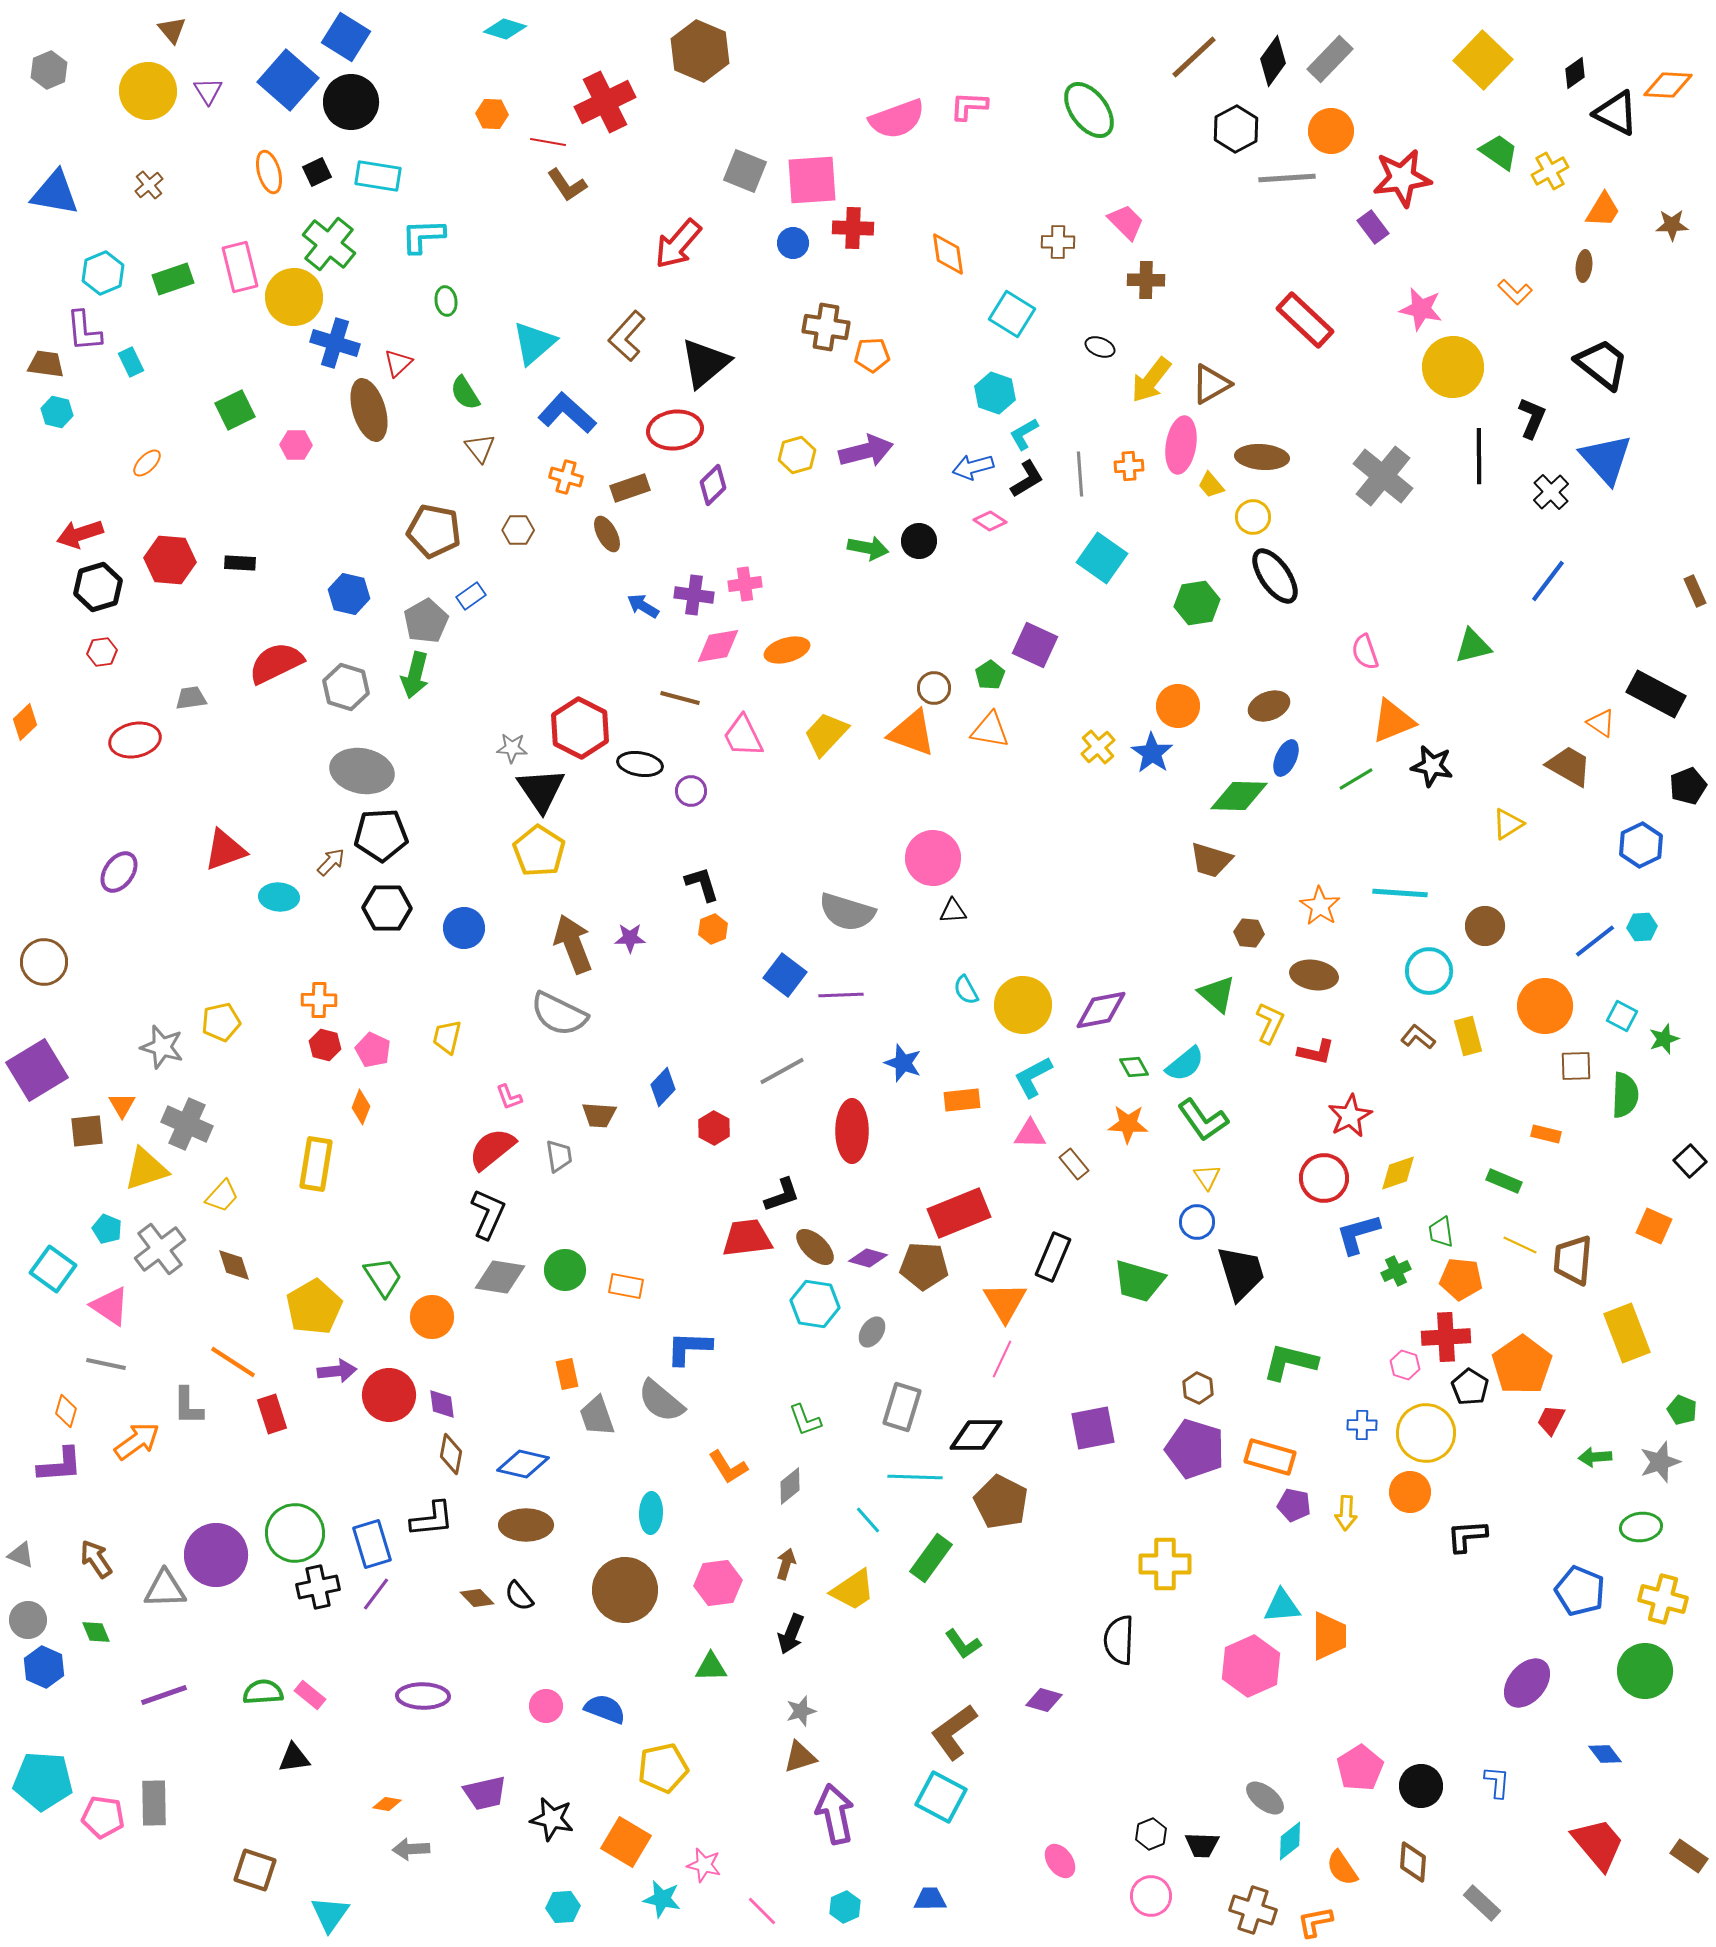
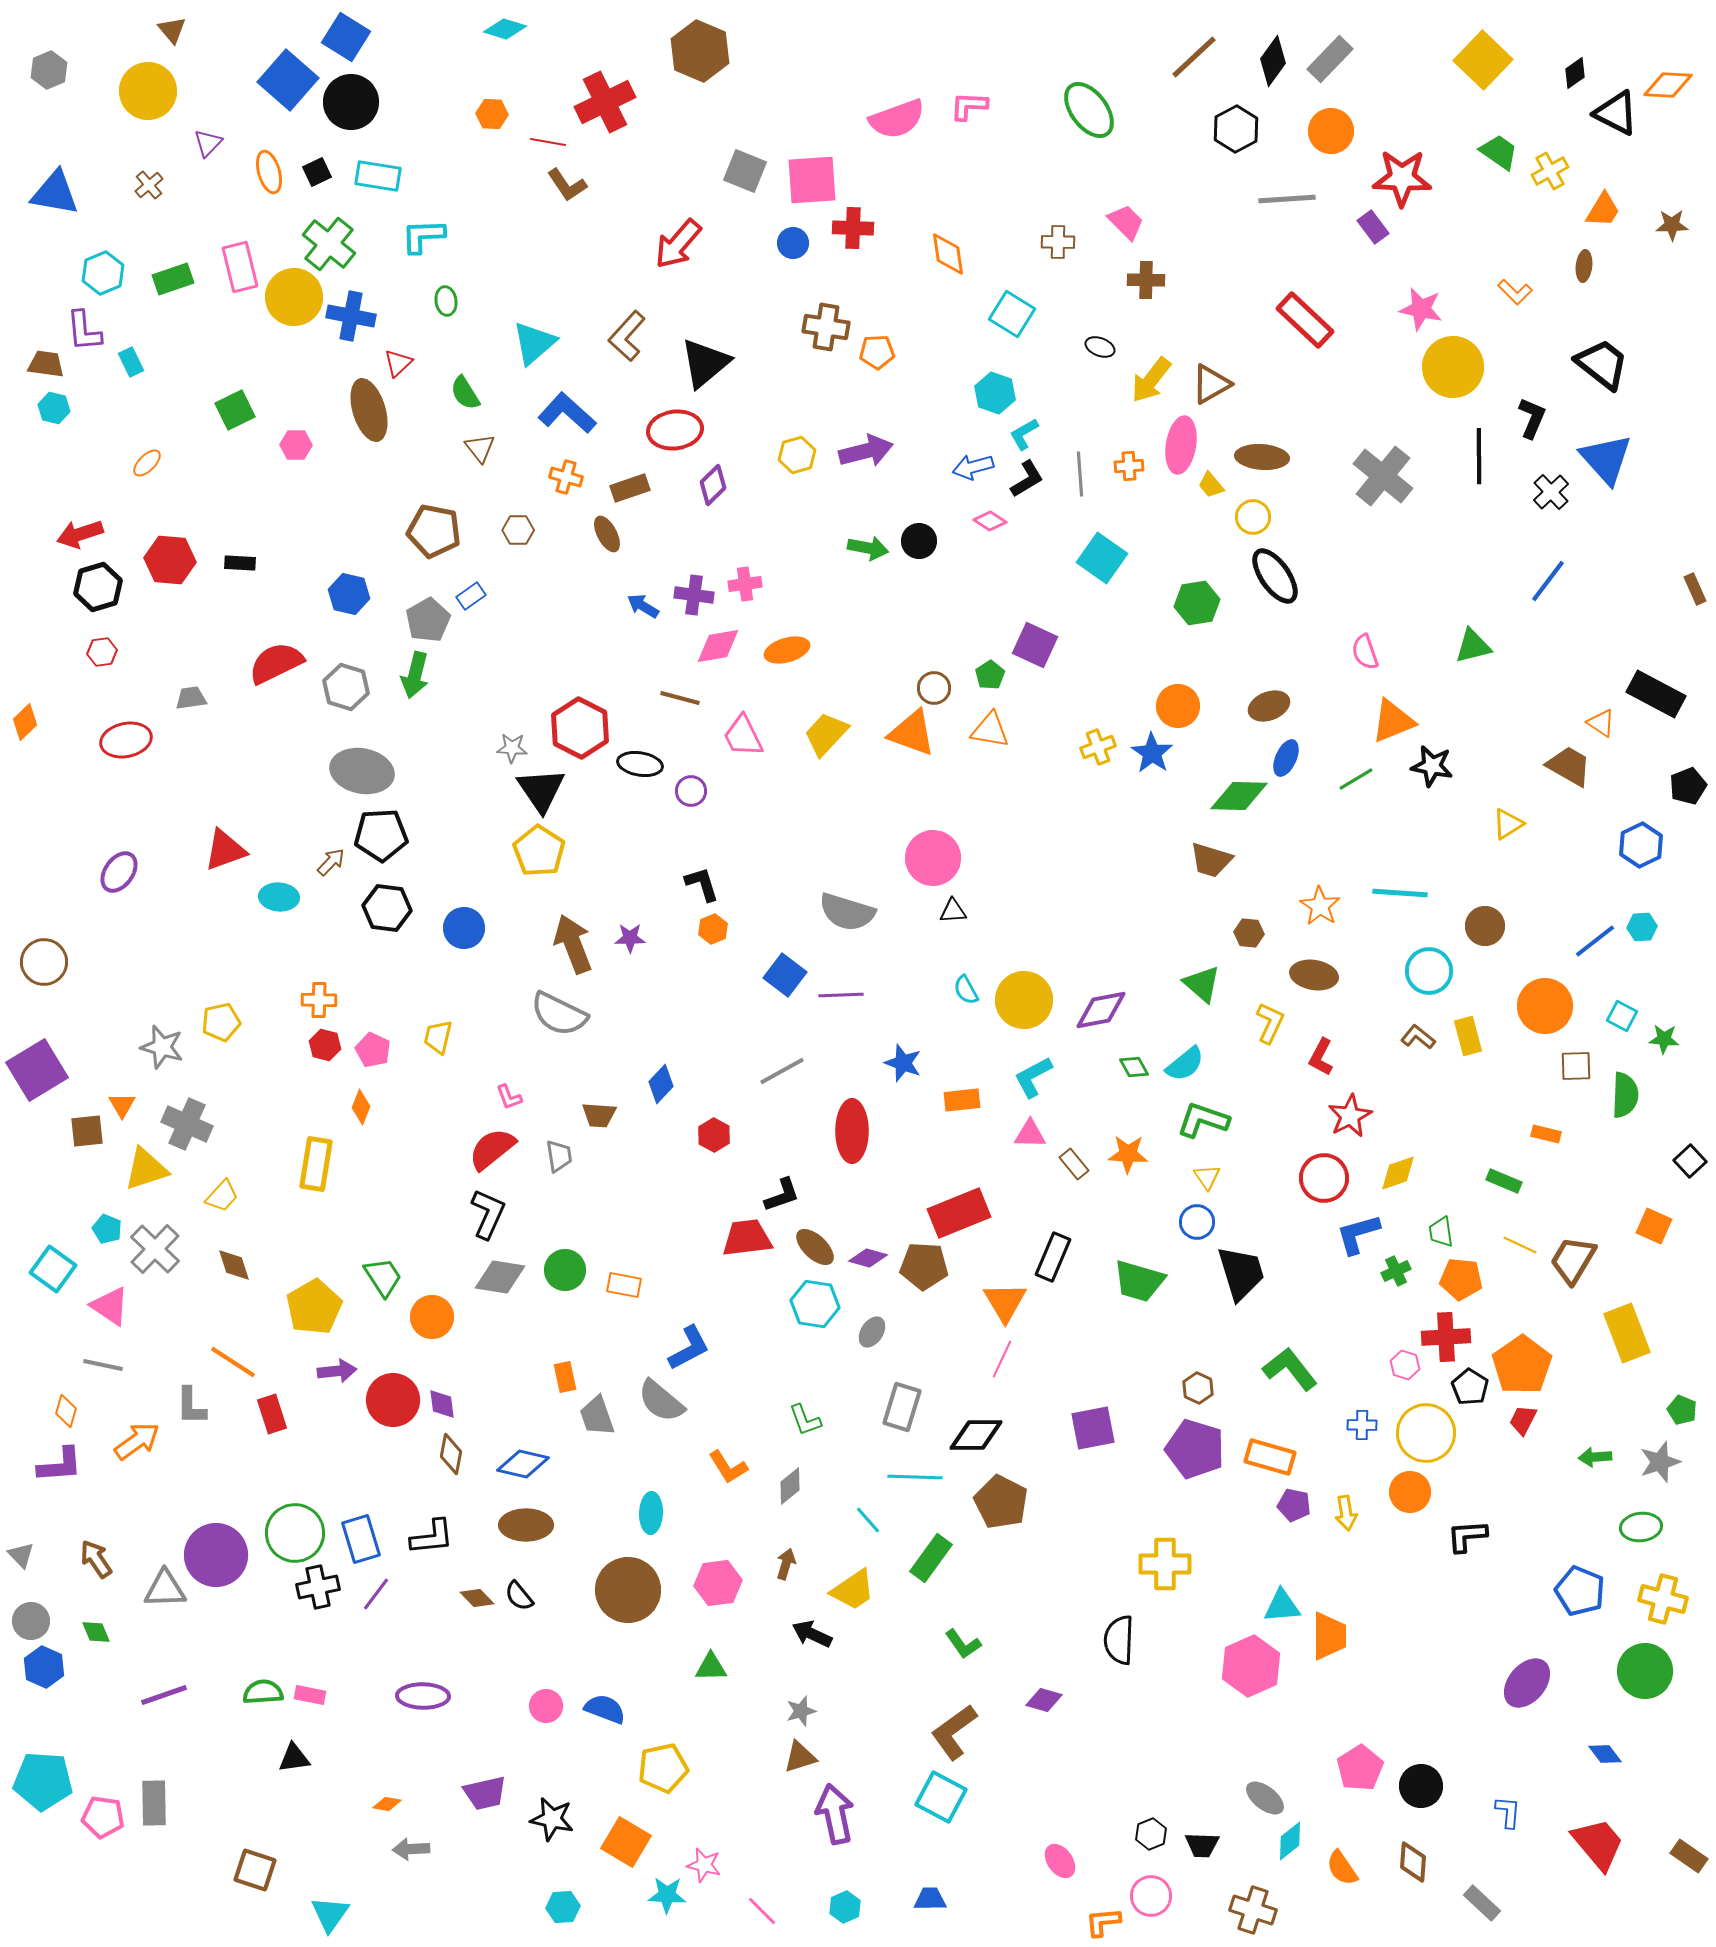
purple triangle at (208, 91): moved 52 px down; rotated 16 degrees clockwise
gray line at (1287, 178): moved 21 px down
red star at (1402, 178): rotated 10 degrees clockwise
blue cross at (335, 343): moved 16 px right, 27 px up; rotated 6 degrees counterclockwise
orange pentagon at (872, 355): moved 5 px right, 3 px up
cyan hexagon at (57, 412): moved 3 px left, 4 px up
brown rectangle at (1695, 591): moved 2 px up
gray pentagon at (426, 621): moved 2 px right, 1 px up
red ellipse at (135, 740): moved 9 px left
yellow cross at (1098, 747): rotated 20 degrees clockwise
black hexagon at (387, 908): rotated 6 degrees clockwise
green triangle at (1217, 994): moved 15 px left, 10 px up
yellow circle at (1023, 1005): moved 1 px right, 5 px up
yellow trapezoid at (447, 1037): moved 9 px left
green star at (1664, 1039): rotated 24 degrees clockwise
red L-shape at (1316, 1052): moved 5 px right, 5 px down; rotated 105 degrees clockwise
blue diamond at (663, 1087): moved 2 px left, 3 px up
green L-shape at (1203, 1120): rotated 144 degrees clockwise
orange star at (1128, 1124): moved 30 px down
red hexagon at (714, 1128): moved 7 px down
gray cross at (160, 1249): moved 5 px left; rotated 9 degrees counterclockwise
brown trapezoid at (1573, 1260): rotated 26 degrees clockwise
orange rectangle at (626, 1286): moved 2 px left, 1 px up
blue L-shape at (689, 1348): rotated 150 degrees clockwise
green L-shape at (1290, 1362): moved 7 px down; rotated 38 degrees clockwise
gray line at (106, 1364): moved 3 px left, 1 px down
orange rectangle at (567, 1374): moved 2 px left, 3 px down
red circle at (389, 1395): moved 4 px right, 5 px down
gray L-shape at (188, 1406): moved 3 px right
red trapezoid at (1551, 1420): moved 28 px left
yellow arrow at (1346, 1513): rotated 12 degrees counterclockwise
black L-shape at (432, 1519): moved 18 px down
blue rectangle at (372, 1544): moved 11 px left, 5 px up
gray triangle at (21, 1555): rotated 24 degrees clockwise
brown circle at (625, 1590): moved 3 px right
gray circle at (28, 1620): moved 3 px right, 1 px down
black arrow at (791, 1634): moved 21 px right; rotated 93 degrees clockwise
pink rectangle at (310, 1695): rotated 28 degrees counterclockwise
blue L-shape at (1497, 1782): moved 11 px right, 30 px down
cyan star at (662, 1899): moved 5 px right, 4 px up; rotated 9 degrees counterclockwise
orange L-shape at (1315, 1922): moved 212 px left; rotated 6 degrees clockwise
